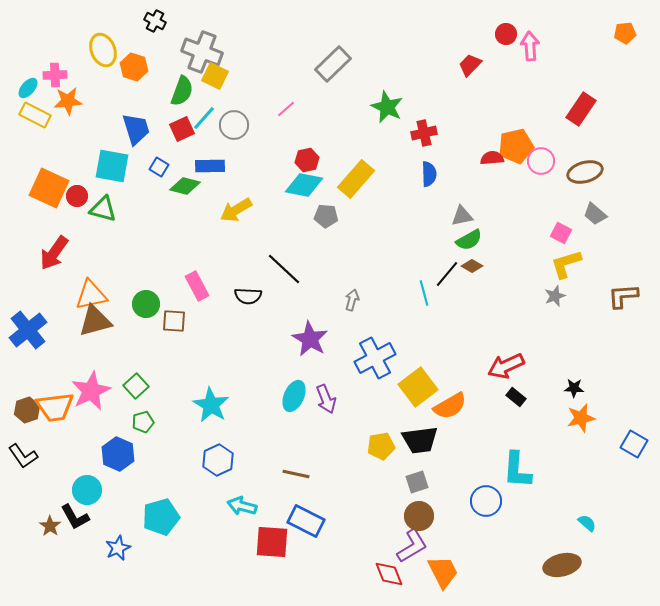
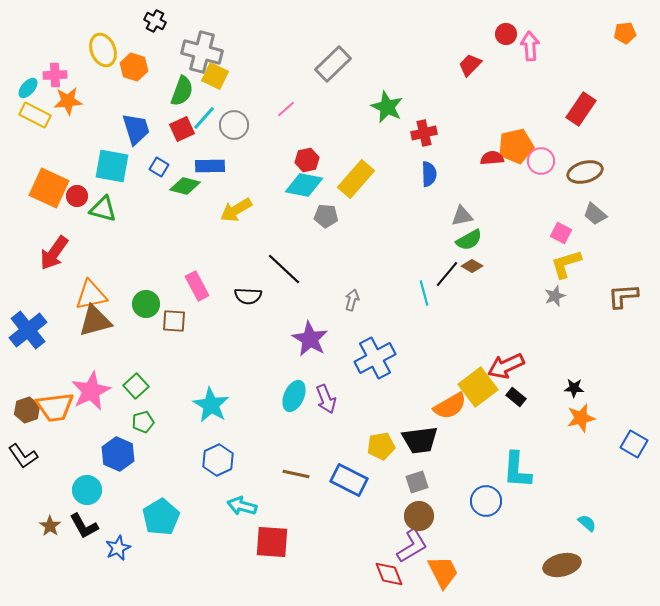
gray cross at (202, 52): rotated 6 degrees counterclockwise
yellow square at (418, 387): moved 60 px right
black L-shape at (75, 517): moved 9 px right, 9 px down
cyan pentagon at (161, 517): rotated 15 degrees counterclockwise
blue rectangle at (306, 521): moved 43 px right, 41 px up
